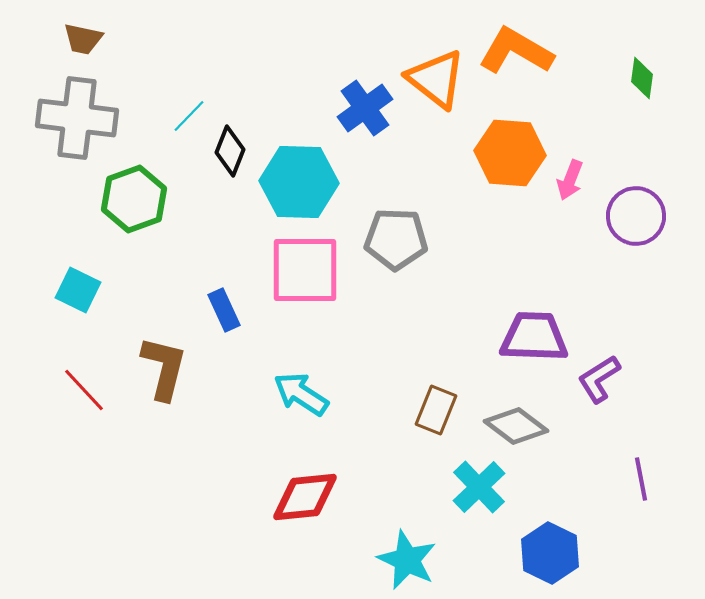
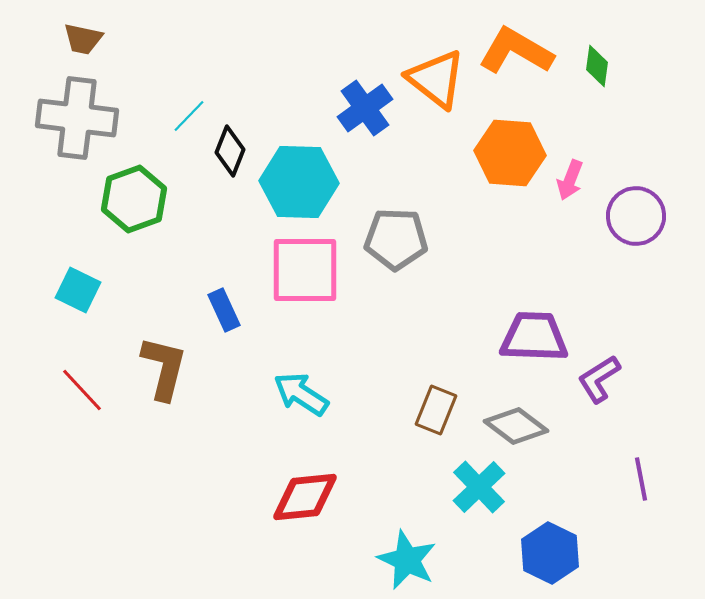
green diamond: moved 45 px left, 12 px up
red line: moved 2 px left
